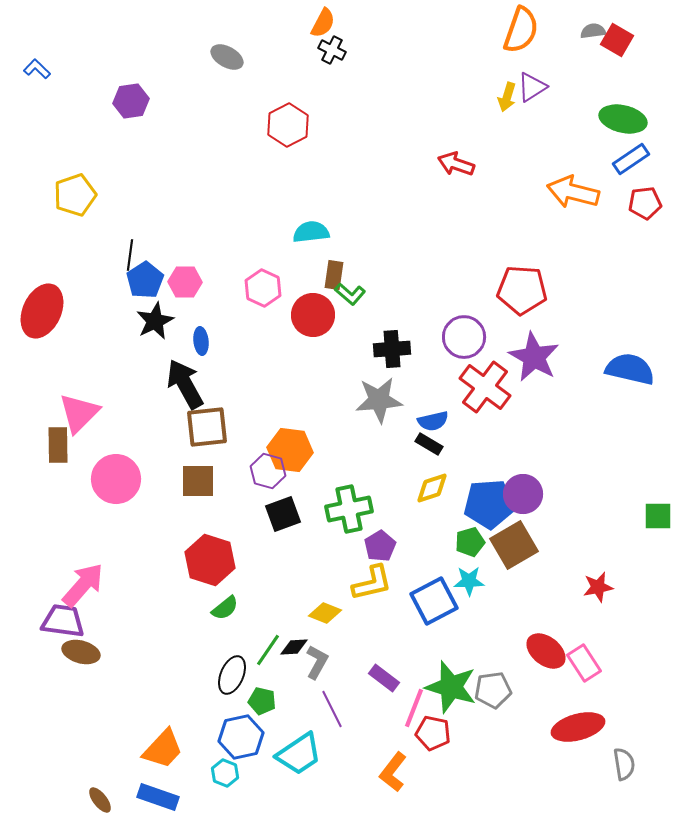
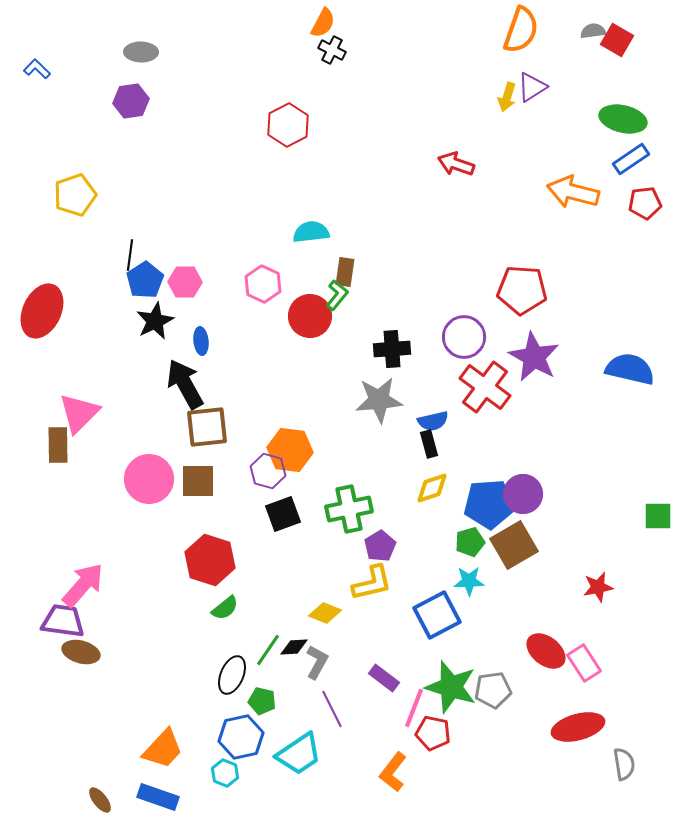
gray ellipse at (227, 57): moved 86 px left, 5 px up; rotated 28 degrees counterclockwise
brown rectangle at (334, 275): moved 11 px right, 3 px up
pink hexagon at (263, 288): moved 4 px up
green L-shape at (350, 294): moved 13 px left, 1 px down; rotated 92 degrees counterclockwise
red circle at (313, 315): moved 3 px left, 1 px down
black rectangle at (429, 444): rotated 44 degrees clockwise
pink circle at (116, 479): moved 33 px right
blue square at (434, 601): moved 3 px right, 14 px down
